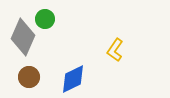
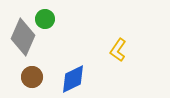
yellow L-shape: moved 3 px right
brown circle: moved 3 px right
